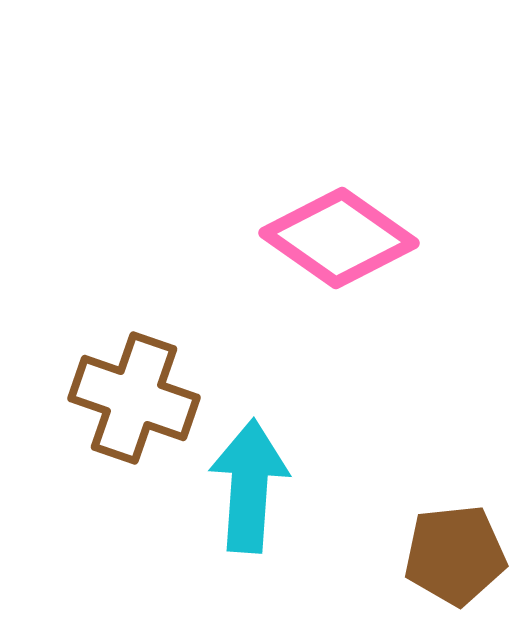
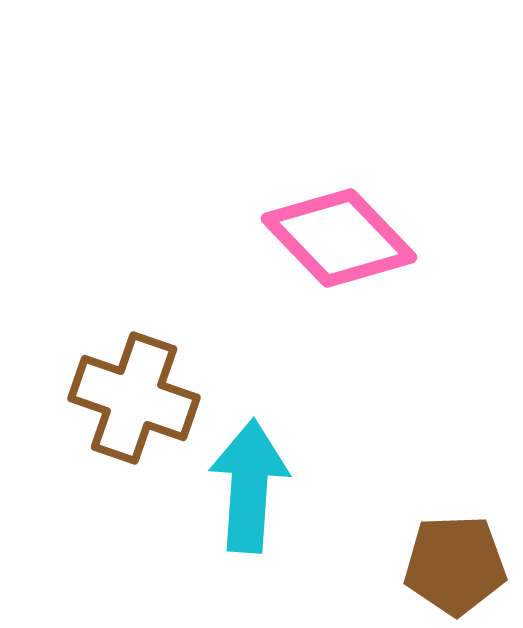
pink diamond: rotated 11 degrees clockwise
brown pentagon: moved 10 px down; rotated 4 degrees clockwise
